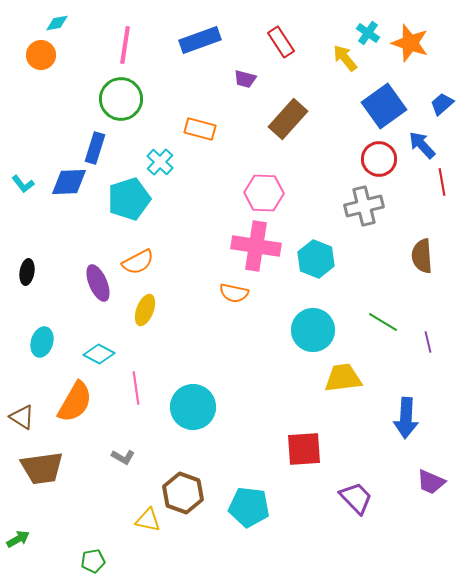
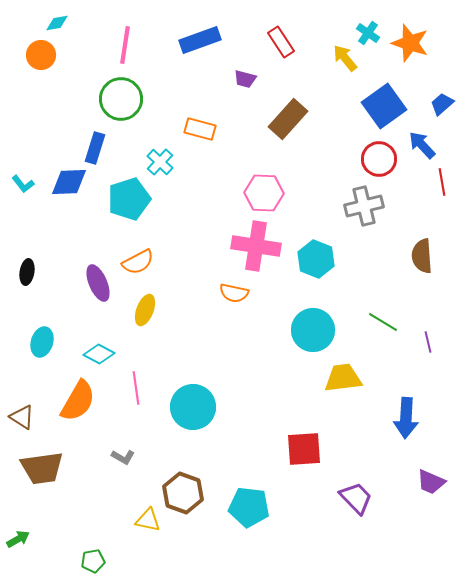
orange semicircle at (75, 402): moved 3 px right, 1 px up
